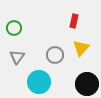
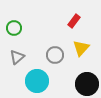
red rectangle: rotated 24 degrees clockwise
gray triangle: rotated 14 degrees clockwise
cyan circle: moved 2 px left, 1 px up
